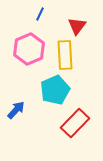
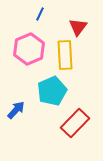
red triangle: moved 1 px right, 1 px down
cyan pentagon: moved 3 px left, 1 px down
